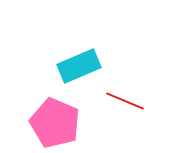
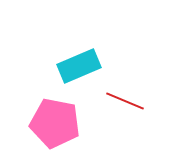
pink pentagon: rotated 12 degrees counterclockwise
